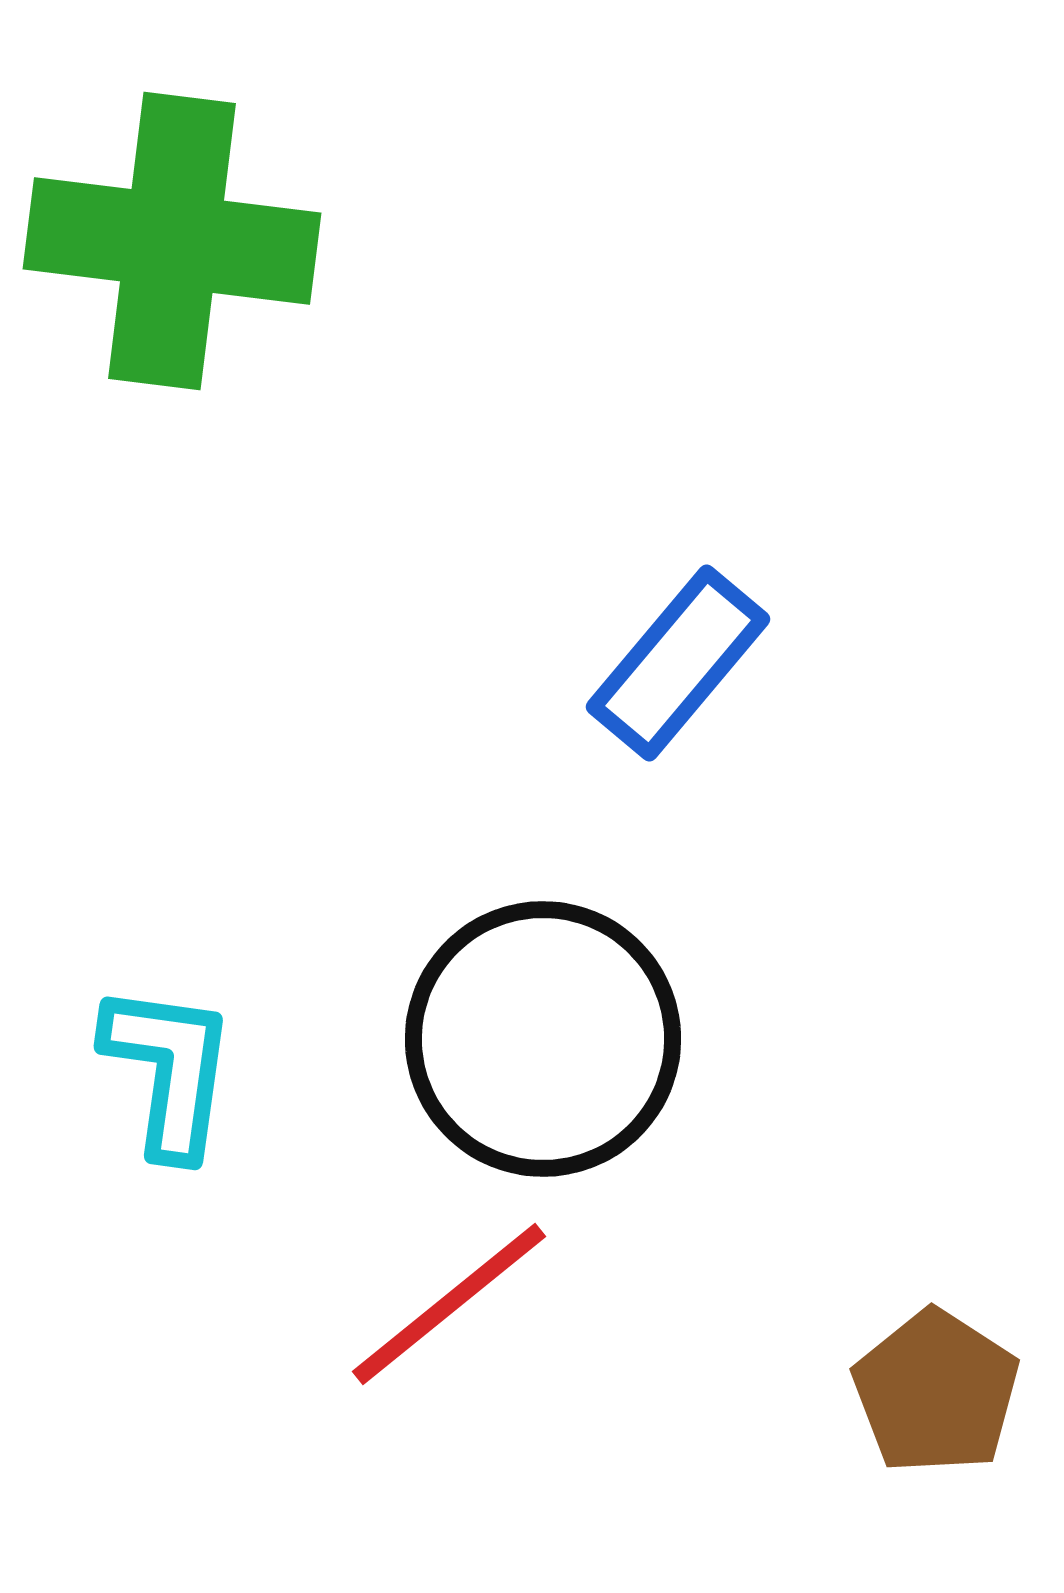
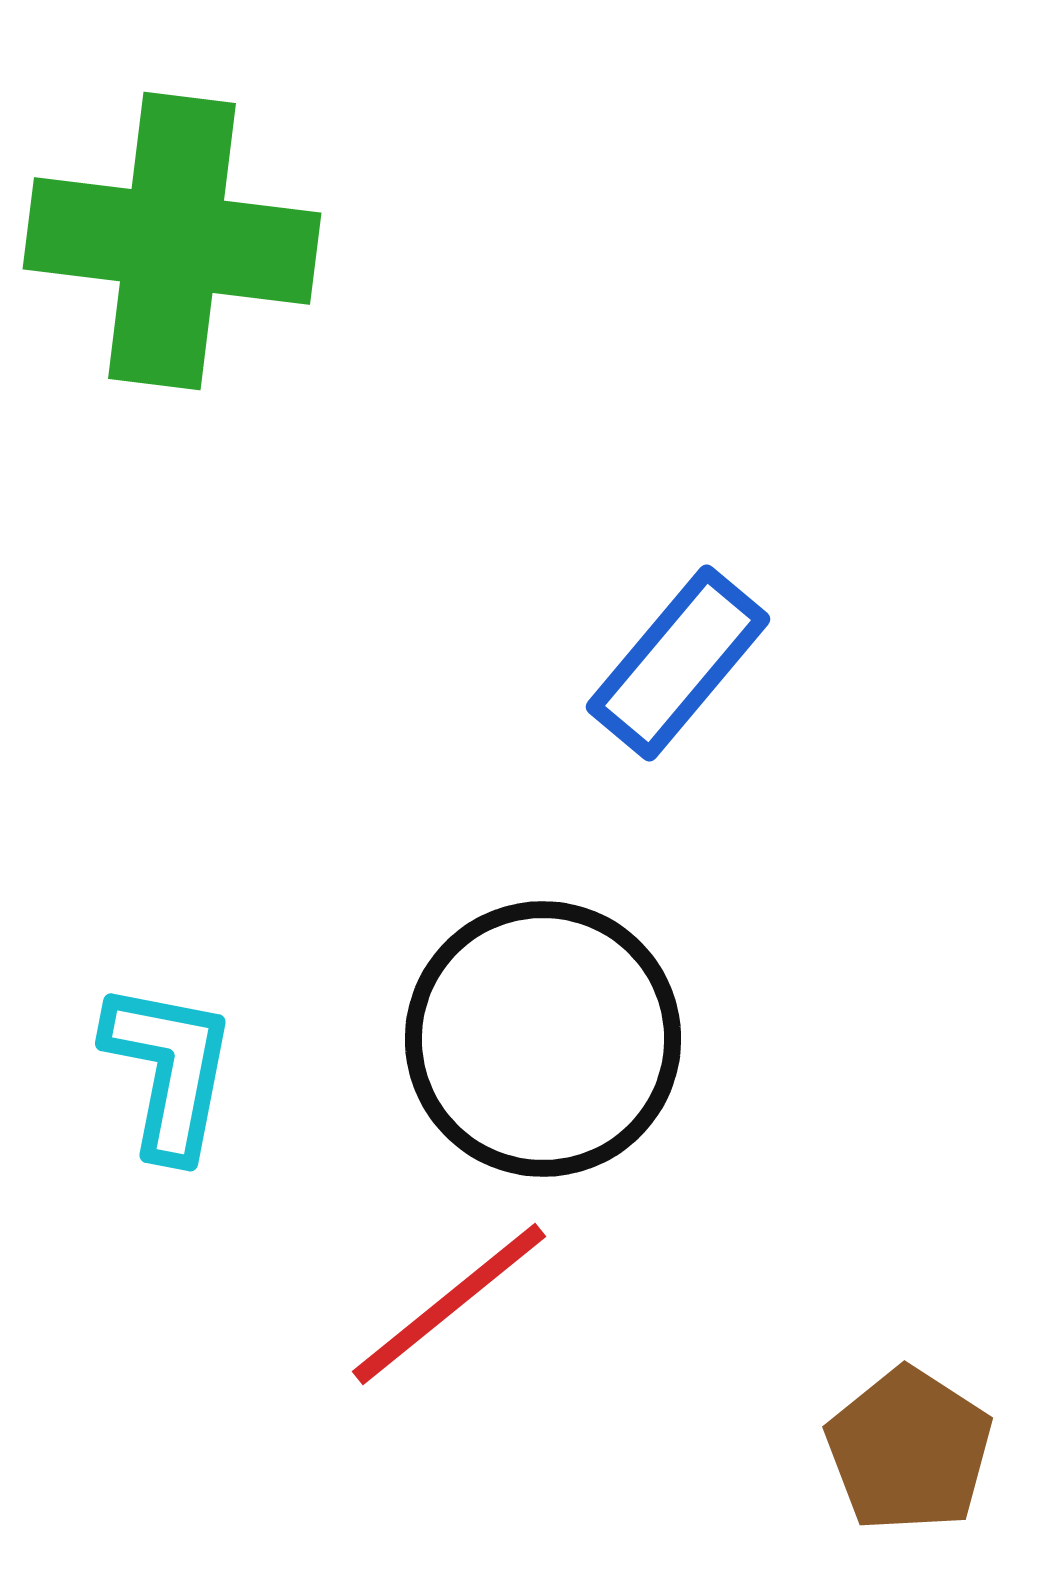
cyan L-shape: rotated 3 degrees clockwise
brown pentagon: moved 27 px left, 58 px down
